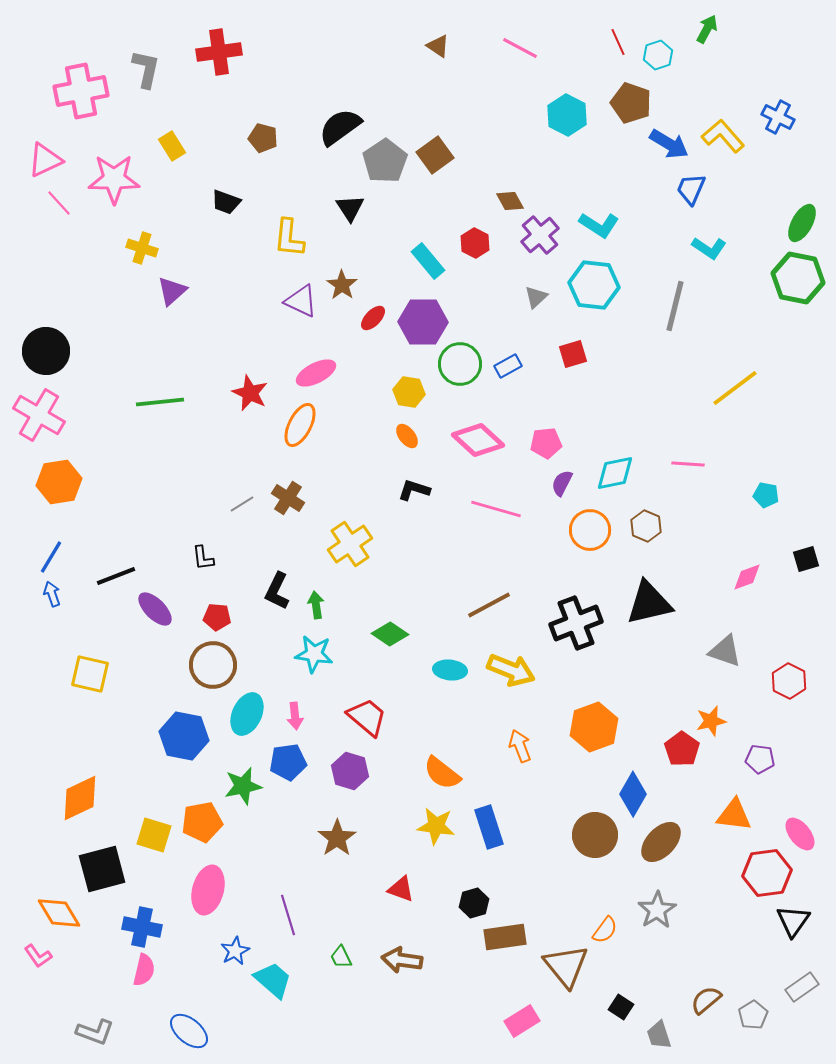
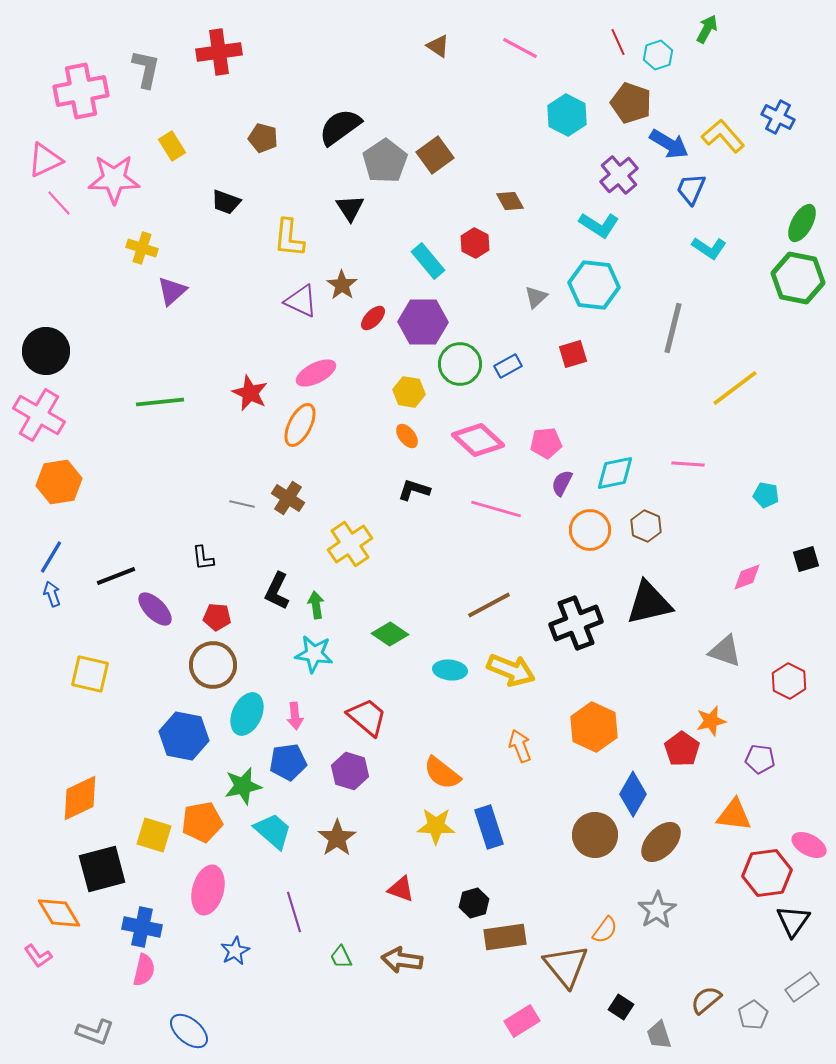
purple cross at (540, 235): moved 79 px right, 60 px up
gray line at (675, 306): moved 2 px left, 22 px down
gray line at (242, 504): rotated 45 degrees clockwise
orange hexagon at (594, 727): rotated 15 degrees counterclockwise
yellow star at (436, 826): rotated 6 degrees counterclockwise
pink ellipse at (800, 834): moved 9 px right, 11 px down; rotated 24 degrees counterclockwise
purple line at (288, 915): moved 6 px right, 3 px up
cyan trapezoid at (273, 980): moved 149 px up
